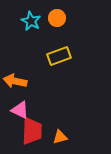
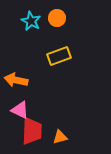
orange arrow: moved 1 px right, 1 px up
